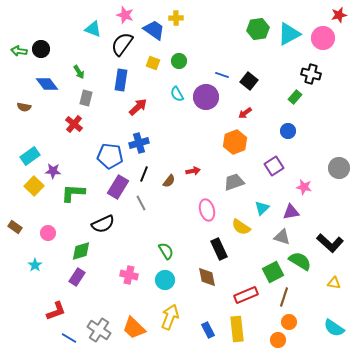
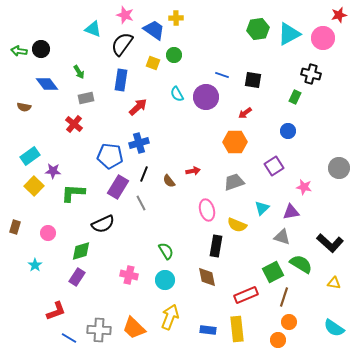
green circle at (179, 61): moved 5 px left, 6 px up
black square at (249, 81): moved 4 px right, 1 px up; rotated 30 degrees counterclockwise
green rectangle at (295, 97): rotated 16 degrees counterclockwise
gray rectangle at (86, 98): rotated 63 degrees clockwise
orange hexagon at (235, 142): rotated 20 degrees clockwise
brown semicircle at (169, 181): rotated 104 degrees clockwise
brown rectangle at (15, 227): rotated 72 degrees clockwise
yellow semicircle at (241, 227): moved 4 px left, 2 px up; rotated 12 degrees counterclockwise
black rectangle at (219, 249): moved 3 px left, 3 px up; rotated 35 degrees clockwise
green semicircle at (300, 261): moved 1 px right, 3 px down
gray cross at (99, 330): rotated 30 degrees counterclockwise
blue rectangle at (208, 330): rotated 56 degrees counterclockwise
